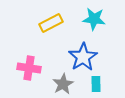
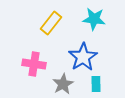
yellow rectangle: rotated 25 degrees counterclockwise
pink cross: moved 5 px right, 4 px up
